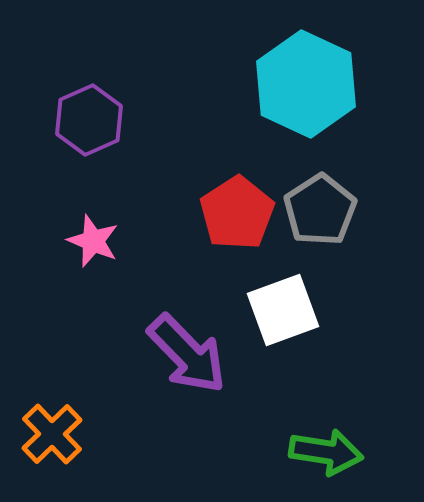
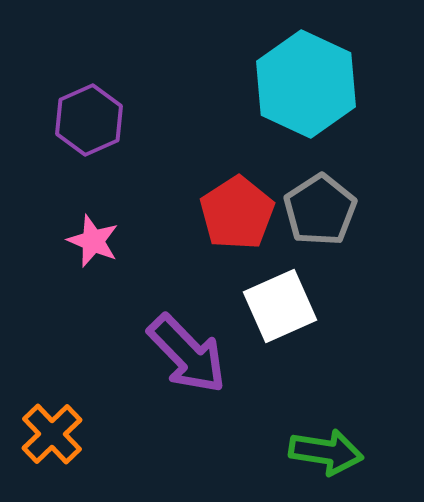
white square: moved 3 px left, 4 px up; rotated 4 degrees counterclockwise
